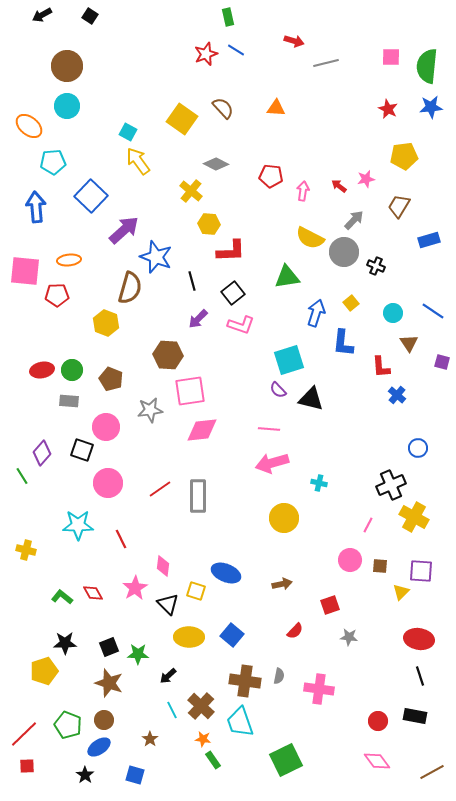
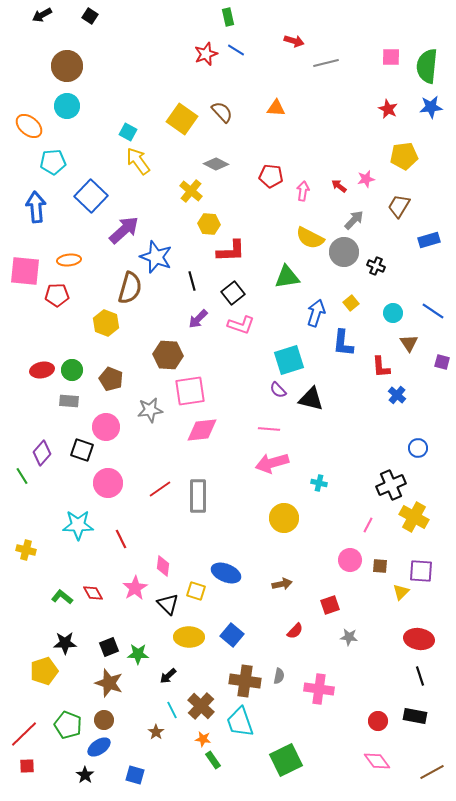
brown semicircle at (223, 108): moved 1 px left, 4 px down
brown star at (150, 739): moved 6 px right, 7 px up
